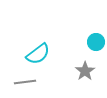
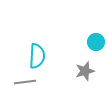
cyan semicircle: moved 1 px left, 2 px down; rotated 50 degrees counterclockwise
gray star: rotated 18 degrees clockwise
